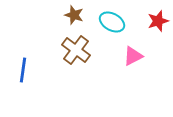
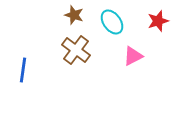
cyan ellipse: rotated 25 degrees clockwise
